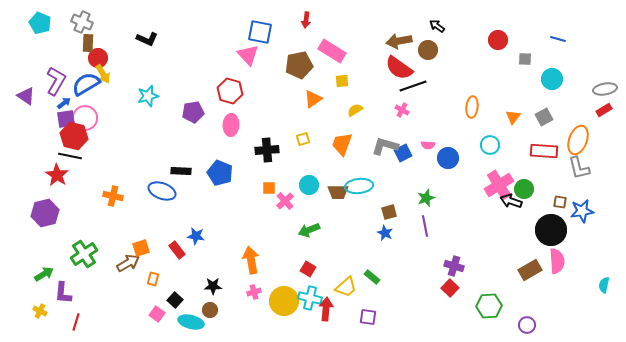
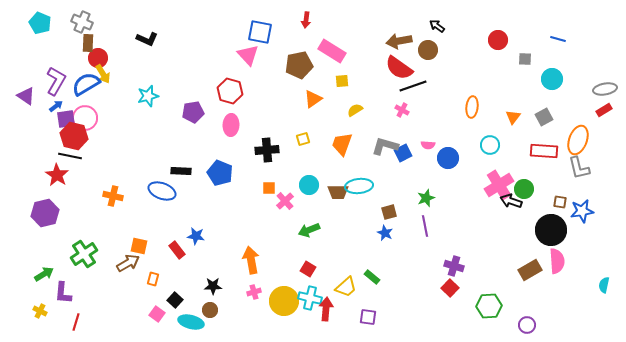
blue arrow at (64, 103): moved 8 px left, 3 px down
orange square at (141, 248): moved 2 px left, 2 px up; rotated 30 degrees clockwise
